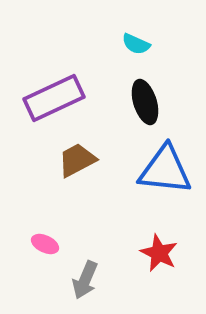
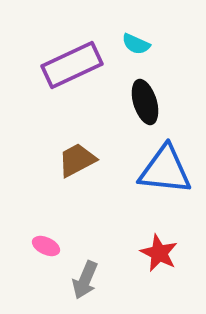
purple rectangle: moved 18 px right, 33 px up
pink ellipse: moved 1 px right, 2 px down
